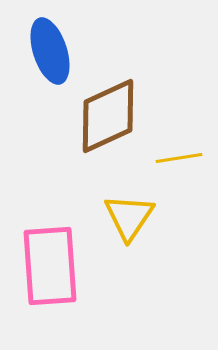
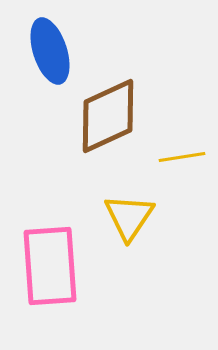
yellow line: moved 3 px right, 1 px up
